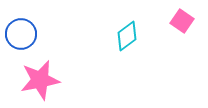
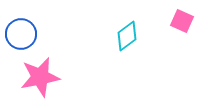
pink square: rotated 10 degrees counterclockwise
pink star: moved 3 px up
